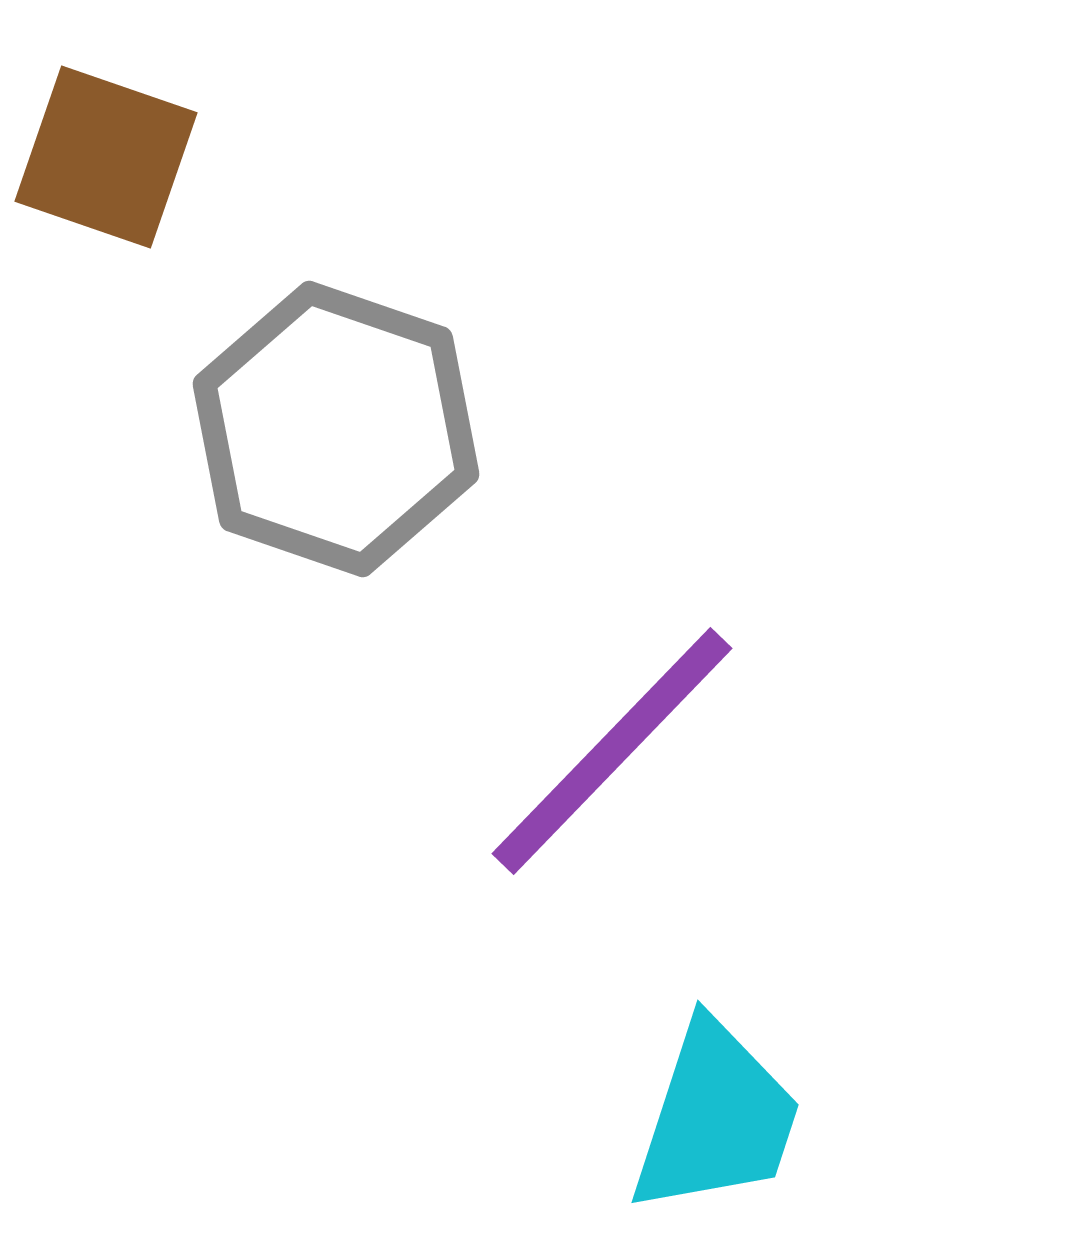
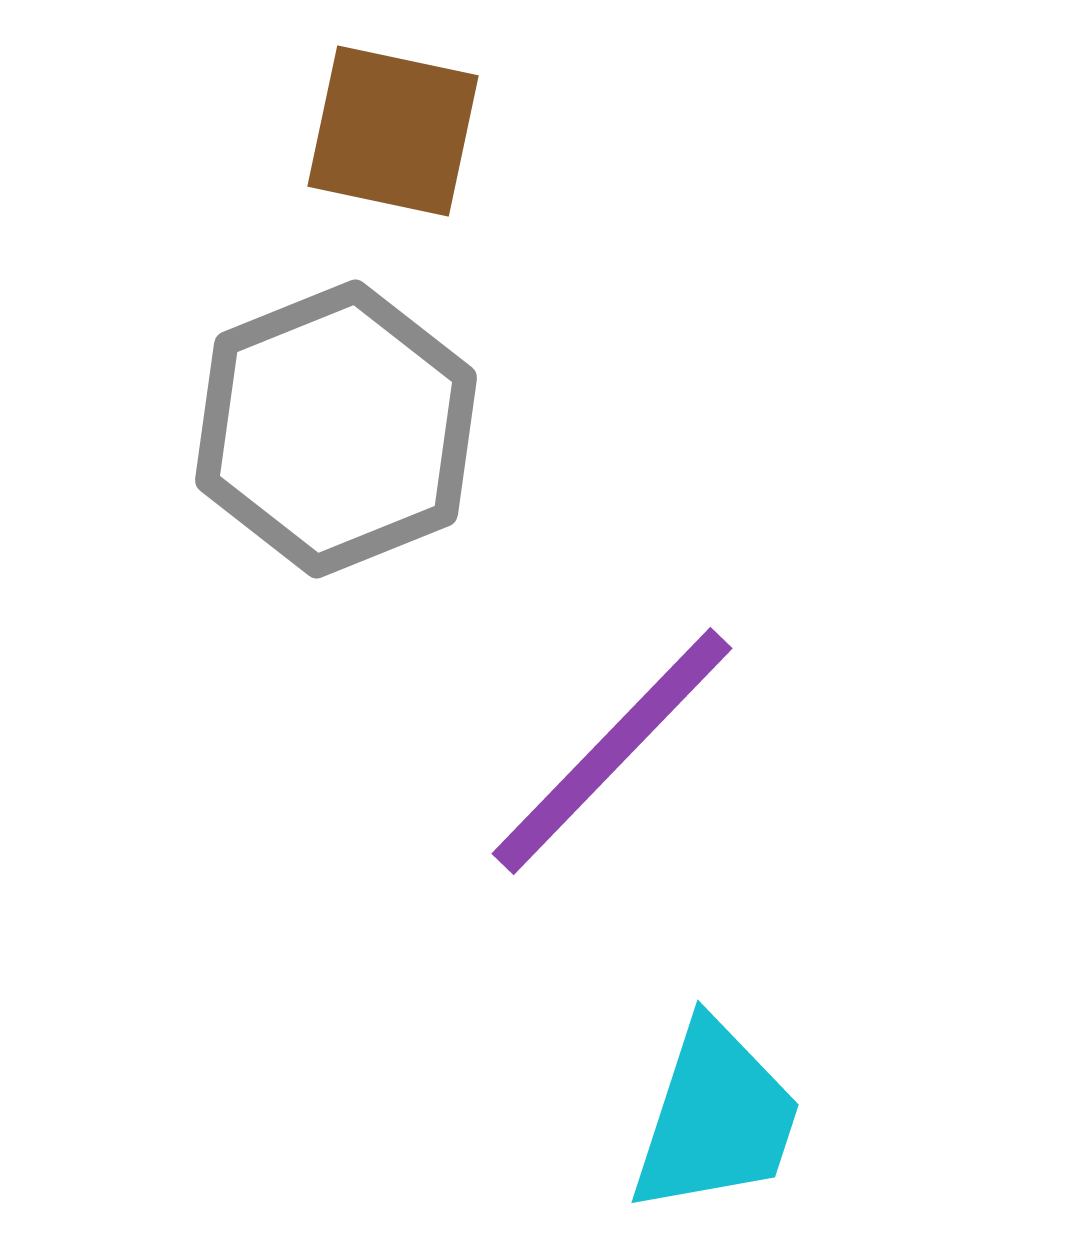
brown square: moved 287 px right, 26 px up; rotated 7 degrees counterclockwise
gray hexagon: rotated 19 degrees clockwise
